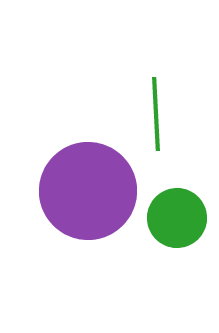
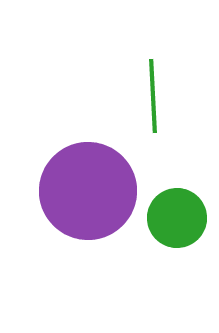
green line: moved 3 px left, 18 px up
